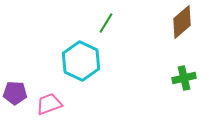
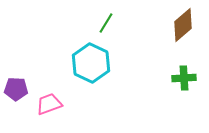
brown diamond: moved 1 px right, 3 px down
cyan hexagon: moved 10 px right, 2 px down
green cross: rotated 10 degrees clockwise
purple pentagon: moved 1 px right, 4 px up
